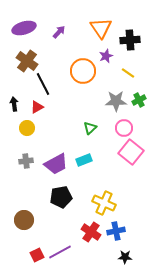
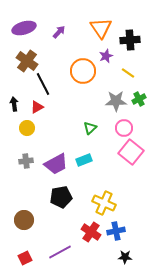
green cross: moved 1 px up
red square: moved 12 px left, 3 px down
